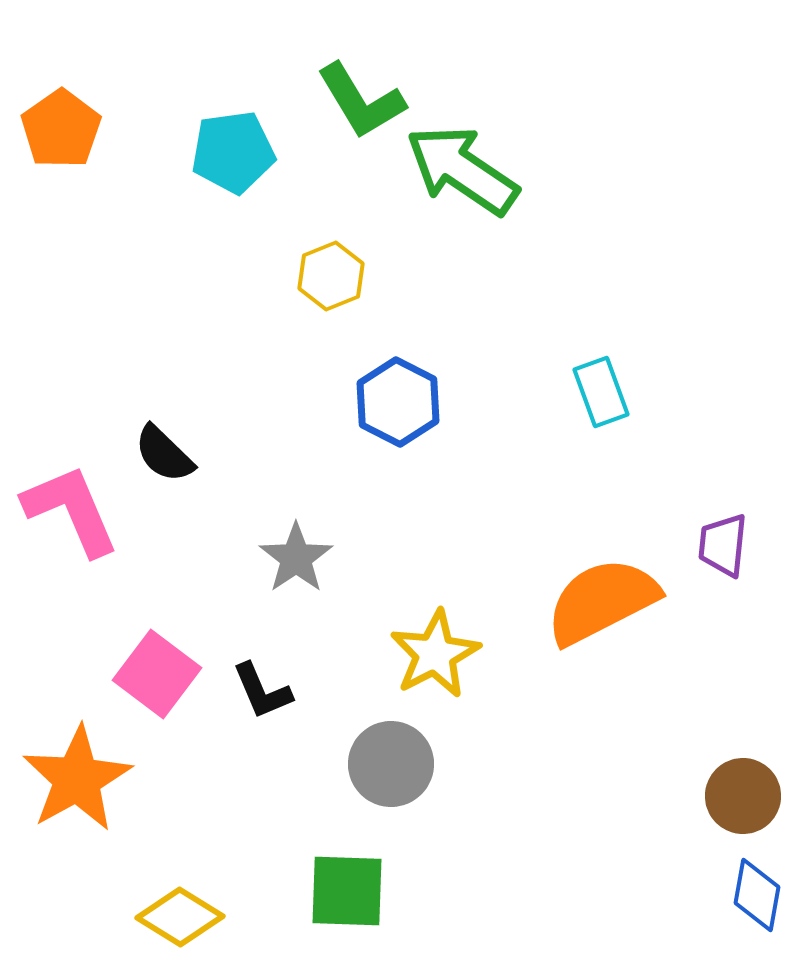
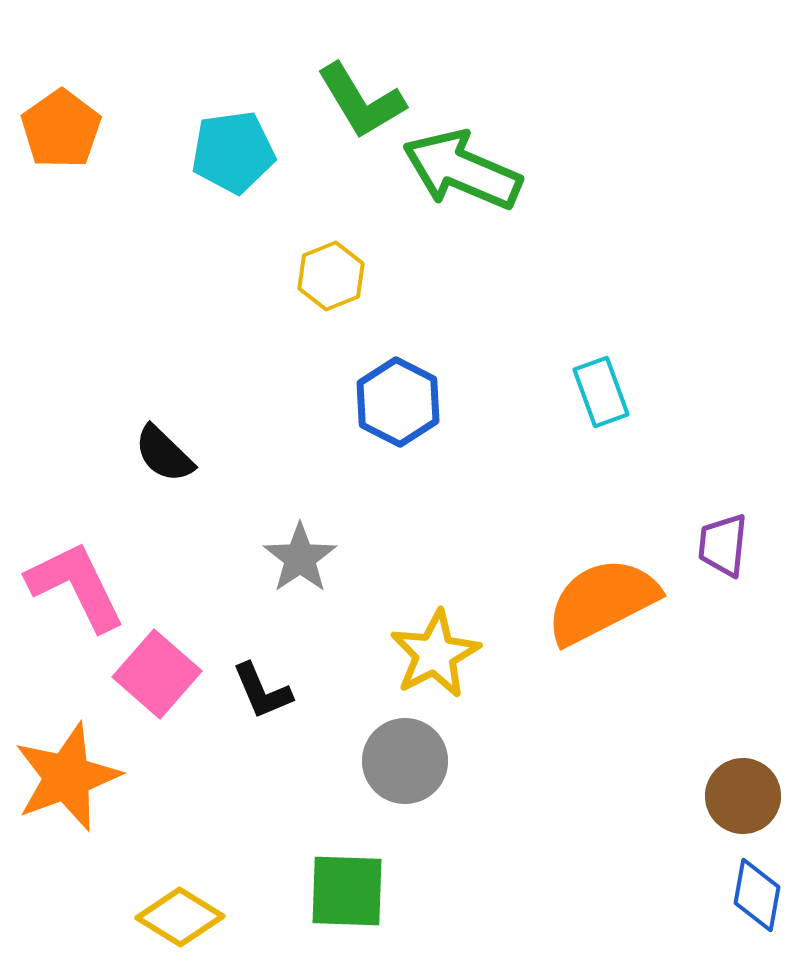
green arrow: rotated 11 degrees counterclockwise
pink L-shape: moved 5 px right, 76 px down; rotated 3 degrees counterclockwise
gray star: moved 4 px right
pink square: rotated 4 degrees clockwise
gray circle: moved 14 px right, 3 px up
orange star: moved 10 px left, 2 px up; rotated 9 degrees clockwise
